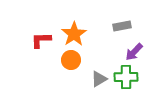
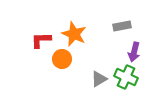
orange star: rotated 15 degrees counterclockwise
purple arrow: rotated 30 degrees counterclockwise
orange circle: moved 9 px left, 1 px up
green cross: rotated 25 degrees clockwise
